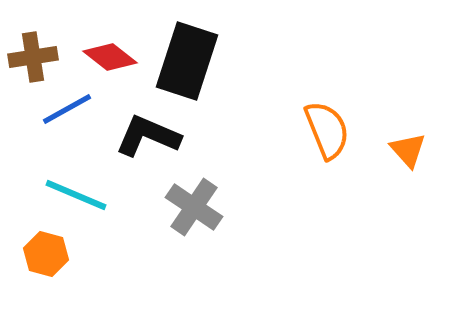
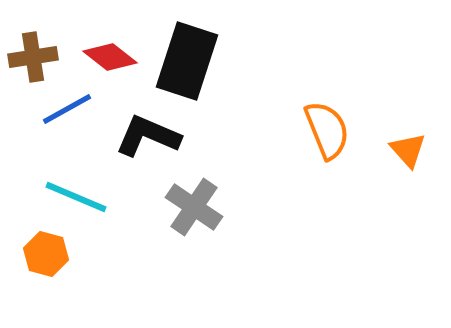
cyan line: moved 2 px down
